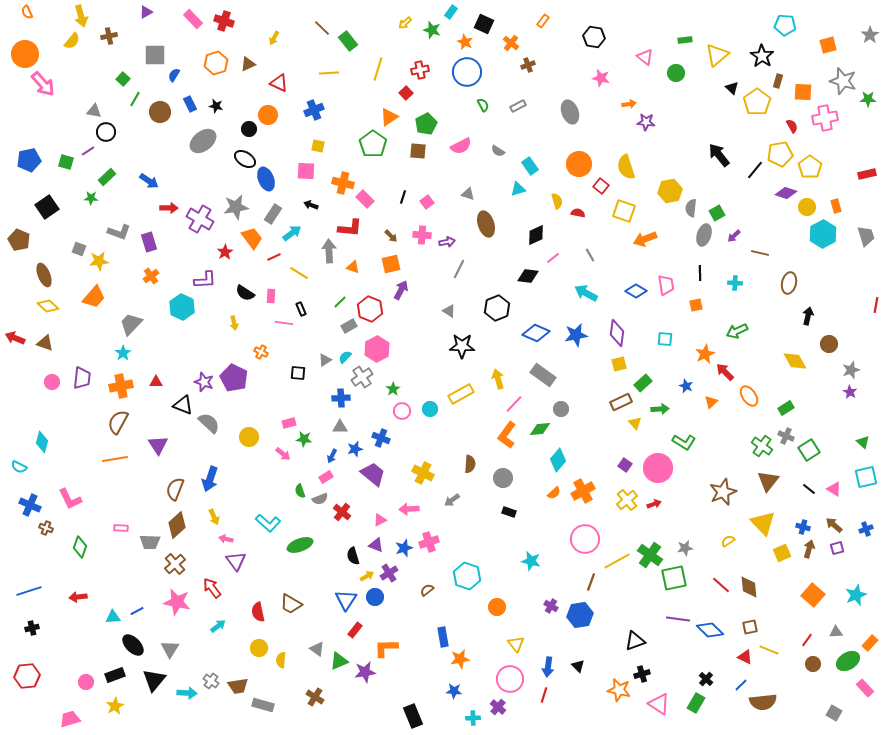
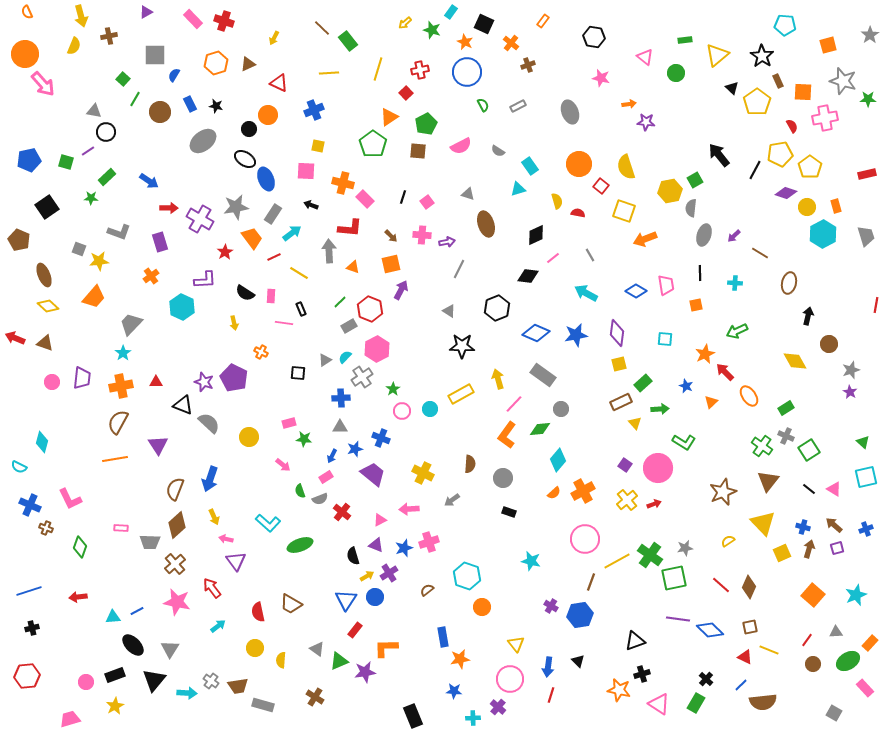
yellow semicircle at (72, 41): moved 2 px right, 5 px down; rotated 18 degrees counterclockwise
brown rectangle at (778, 81): rotated 40 degrees counterclockwise
black line at (755, 170): rotated 12 degrees counterclockwise
green square at (717, 213): moved 22 px left, 33 px up
purple rectangle at (149, 242): moved 11 px right
brown line at (760, 253): rotated 18 degrees clockwise
pink arrow at (283, 454): moved 11 px down
brown diamond at (749, 587): rotated 30 degrees clockwise
orange circle at (497, 607): moved 15 px left
yellow circle at (259, 648): moved 4 px left
black triangle at (578, 666): moved 5 px up
red line at (544, 695): moved 7 px right
